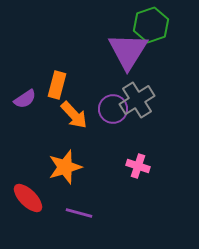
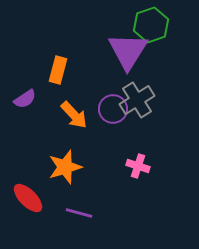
orange rectangle: moved 1 px right, 15 px up
